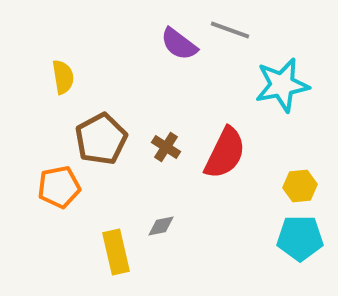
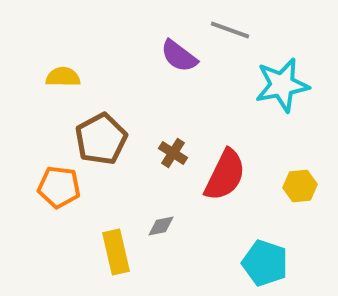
purple semicircle: moved 12 px down
yellow semicircle: rotated 80 degrees counterclockwise
brown cross: moved 7 px right, 6 px down
red semicircle: moved 22 px down
orange pentagon: rotated 18 degrees clockwise
cyan pentagon: moved 35 px left, 25 px down; rotated 18 degrees clockwise
